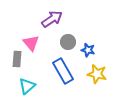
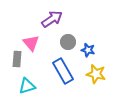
yellow star: moved 1 px left
cyan triangle: rotated 24 degrees clockwise
